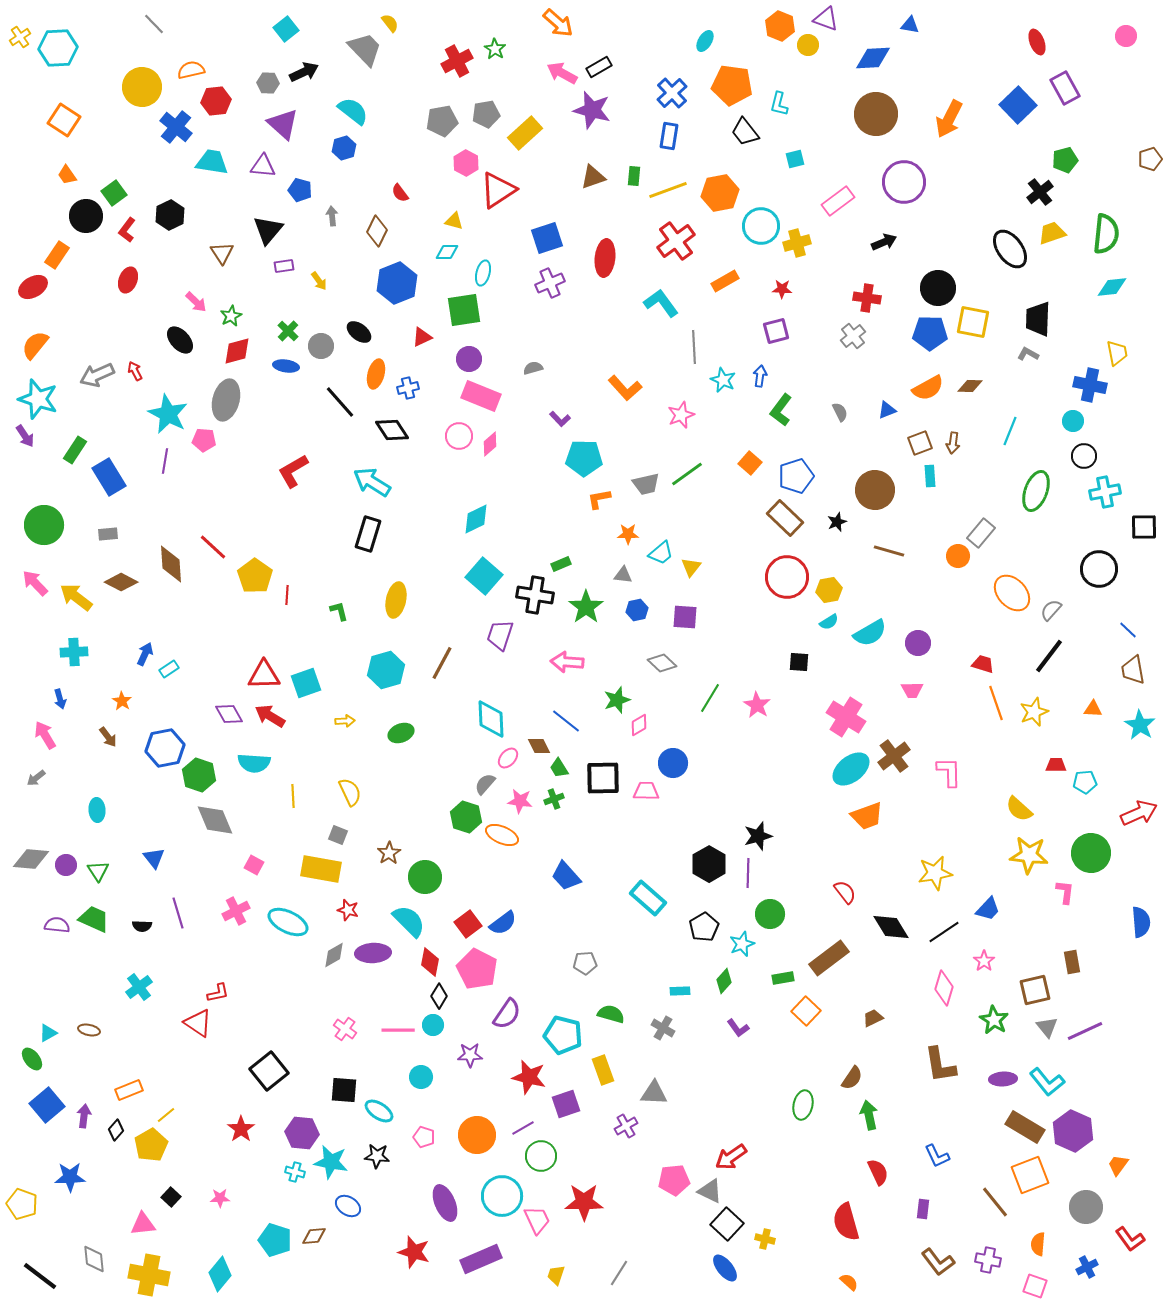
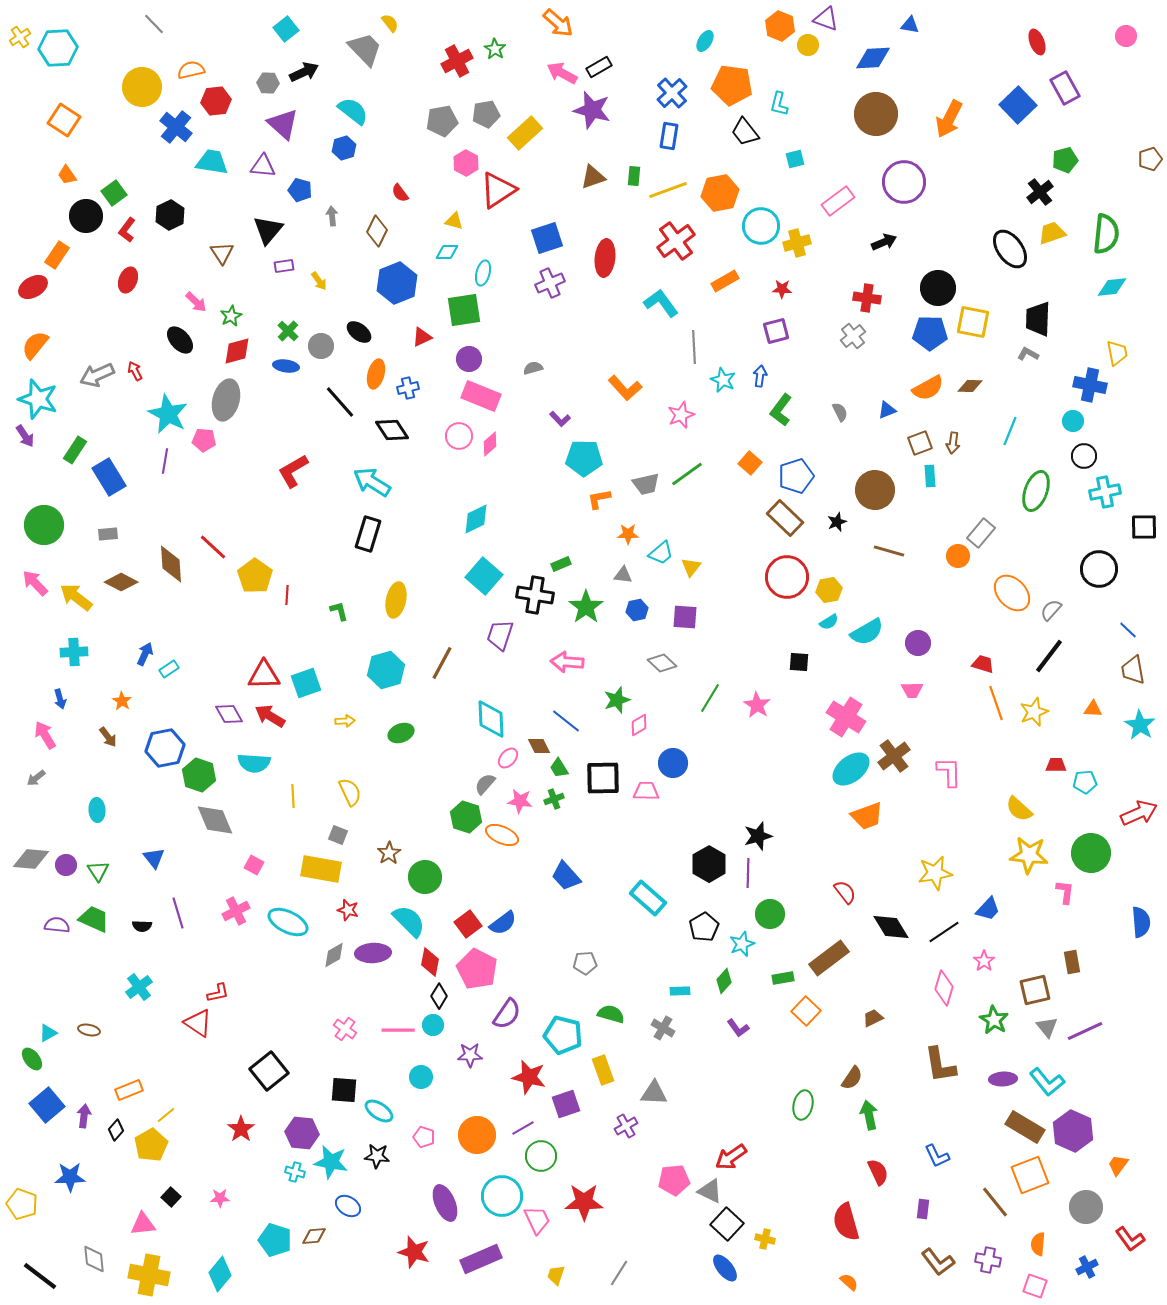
cyan semicircle at (870, 633): moved 3 px left, 1 px up
